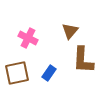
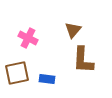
brown triangle: moved 3 px right, 1 px up
blue rectangle: moved 2 px left, 6 px down; rotated 63 degrees clockwise
